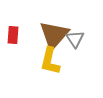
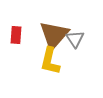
red rectangle: moved 3 px right
